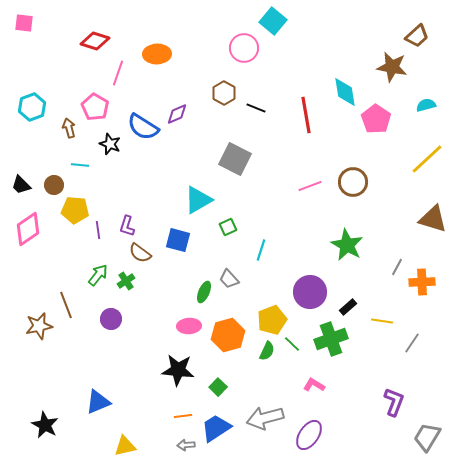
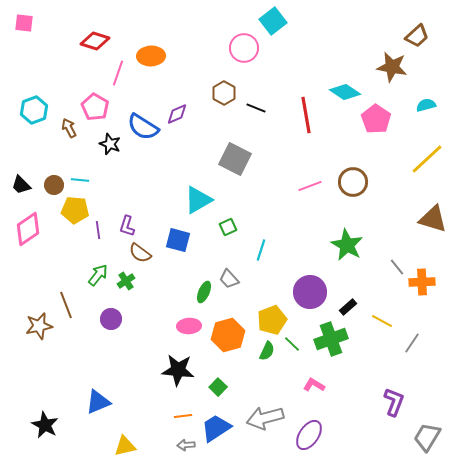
cyan square at (273, 21): rotated 12 degrees clockwise
orange ellipse at (157, 54): moved 6 px left, 2 px down
cyan diamond at (345, 92): rotated 48 degrees counterclockwise
cyan hexagon at (32, 107): moved 2 px right, 3 px down
brown arrow at (69, 128): rotated 12 degrees counterclockwise
cyan line at (80, 165): moved 15 px down
gray line at (397, 267): rotated 66 degrees counterclockwise
yellow line at (382, 321): rotated 20 degrees clockwise
